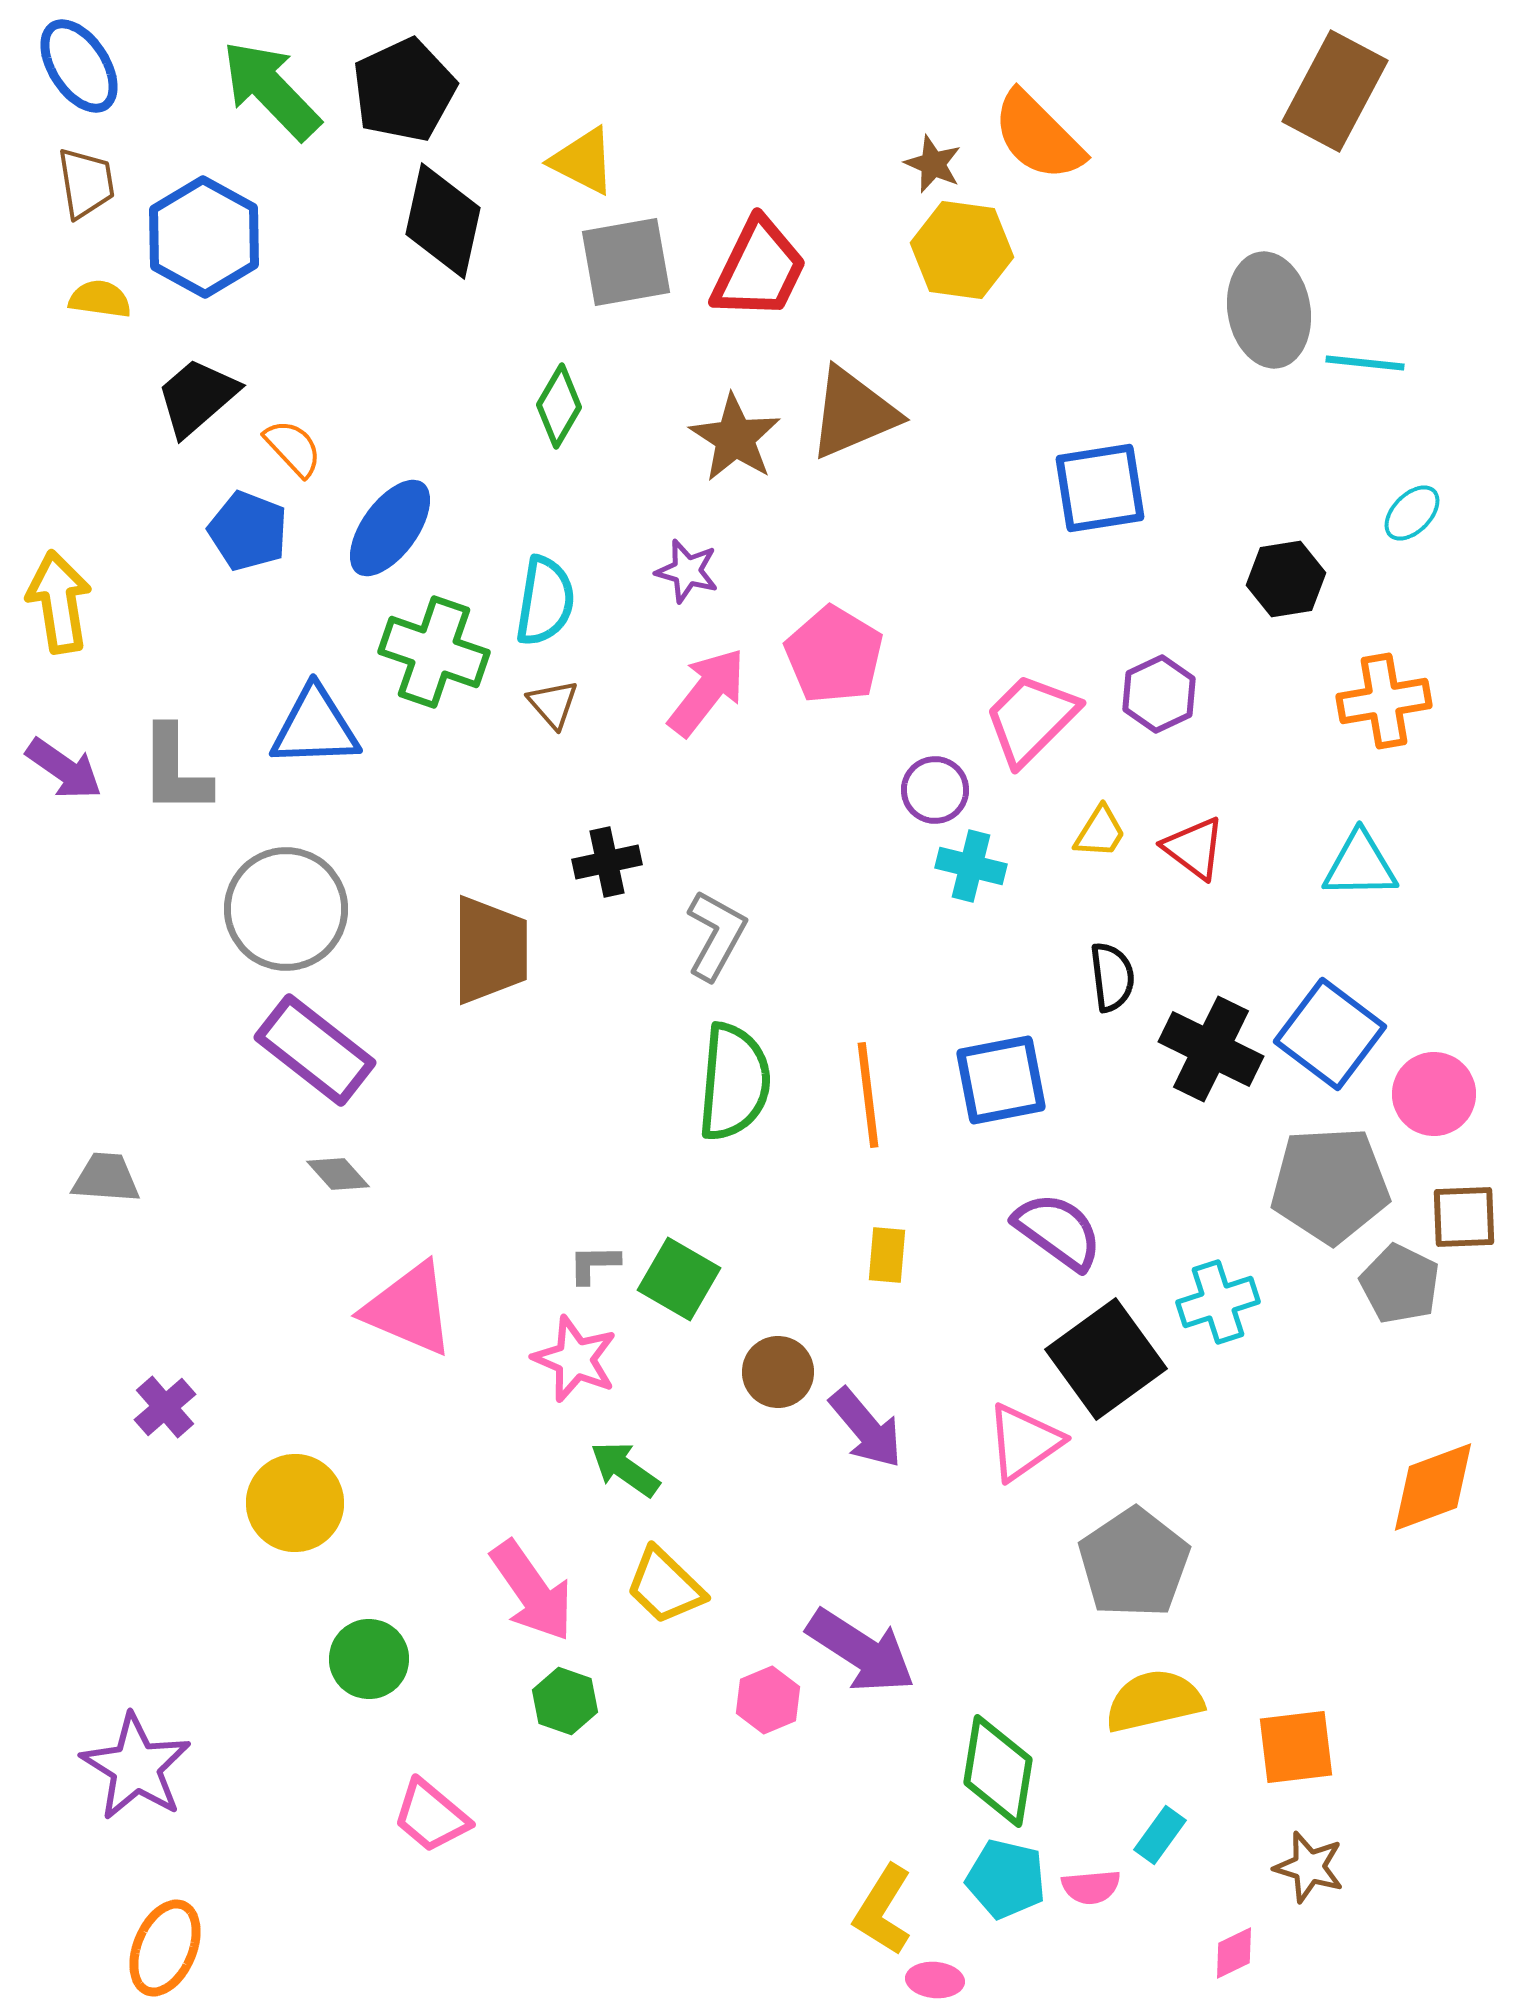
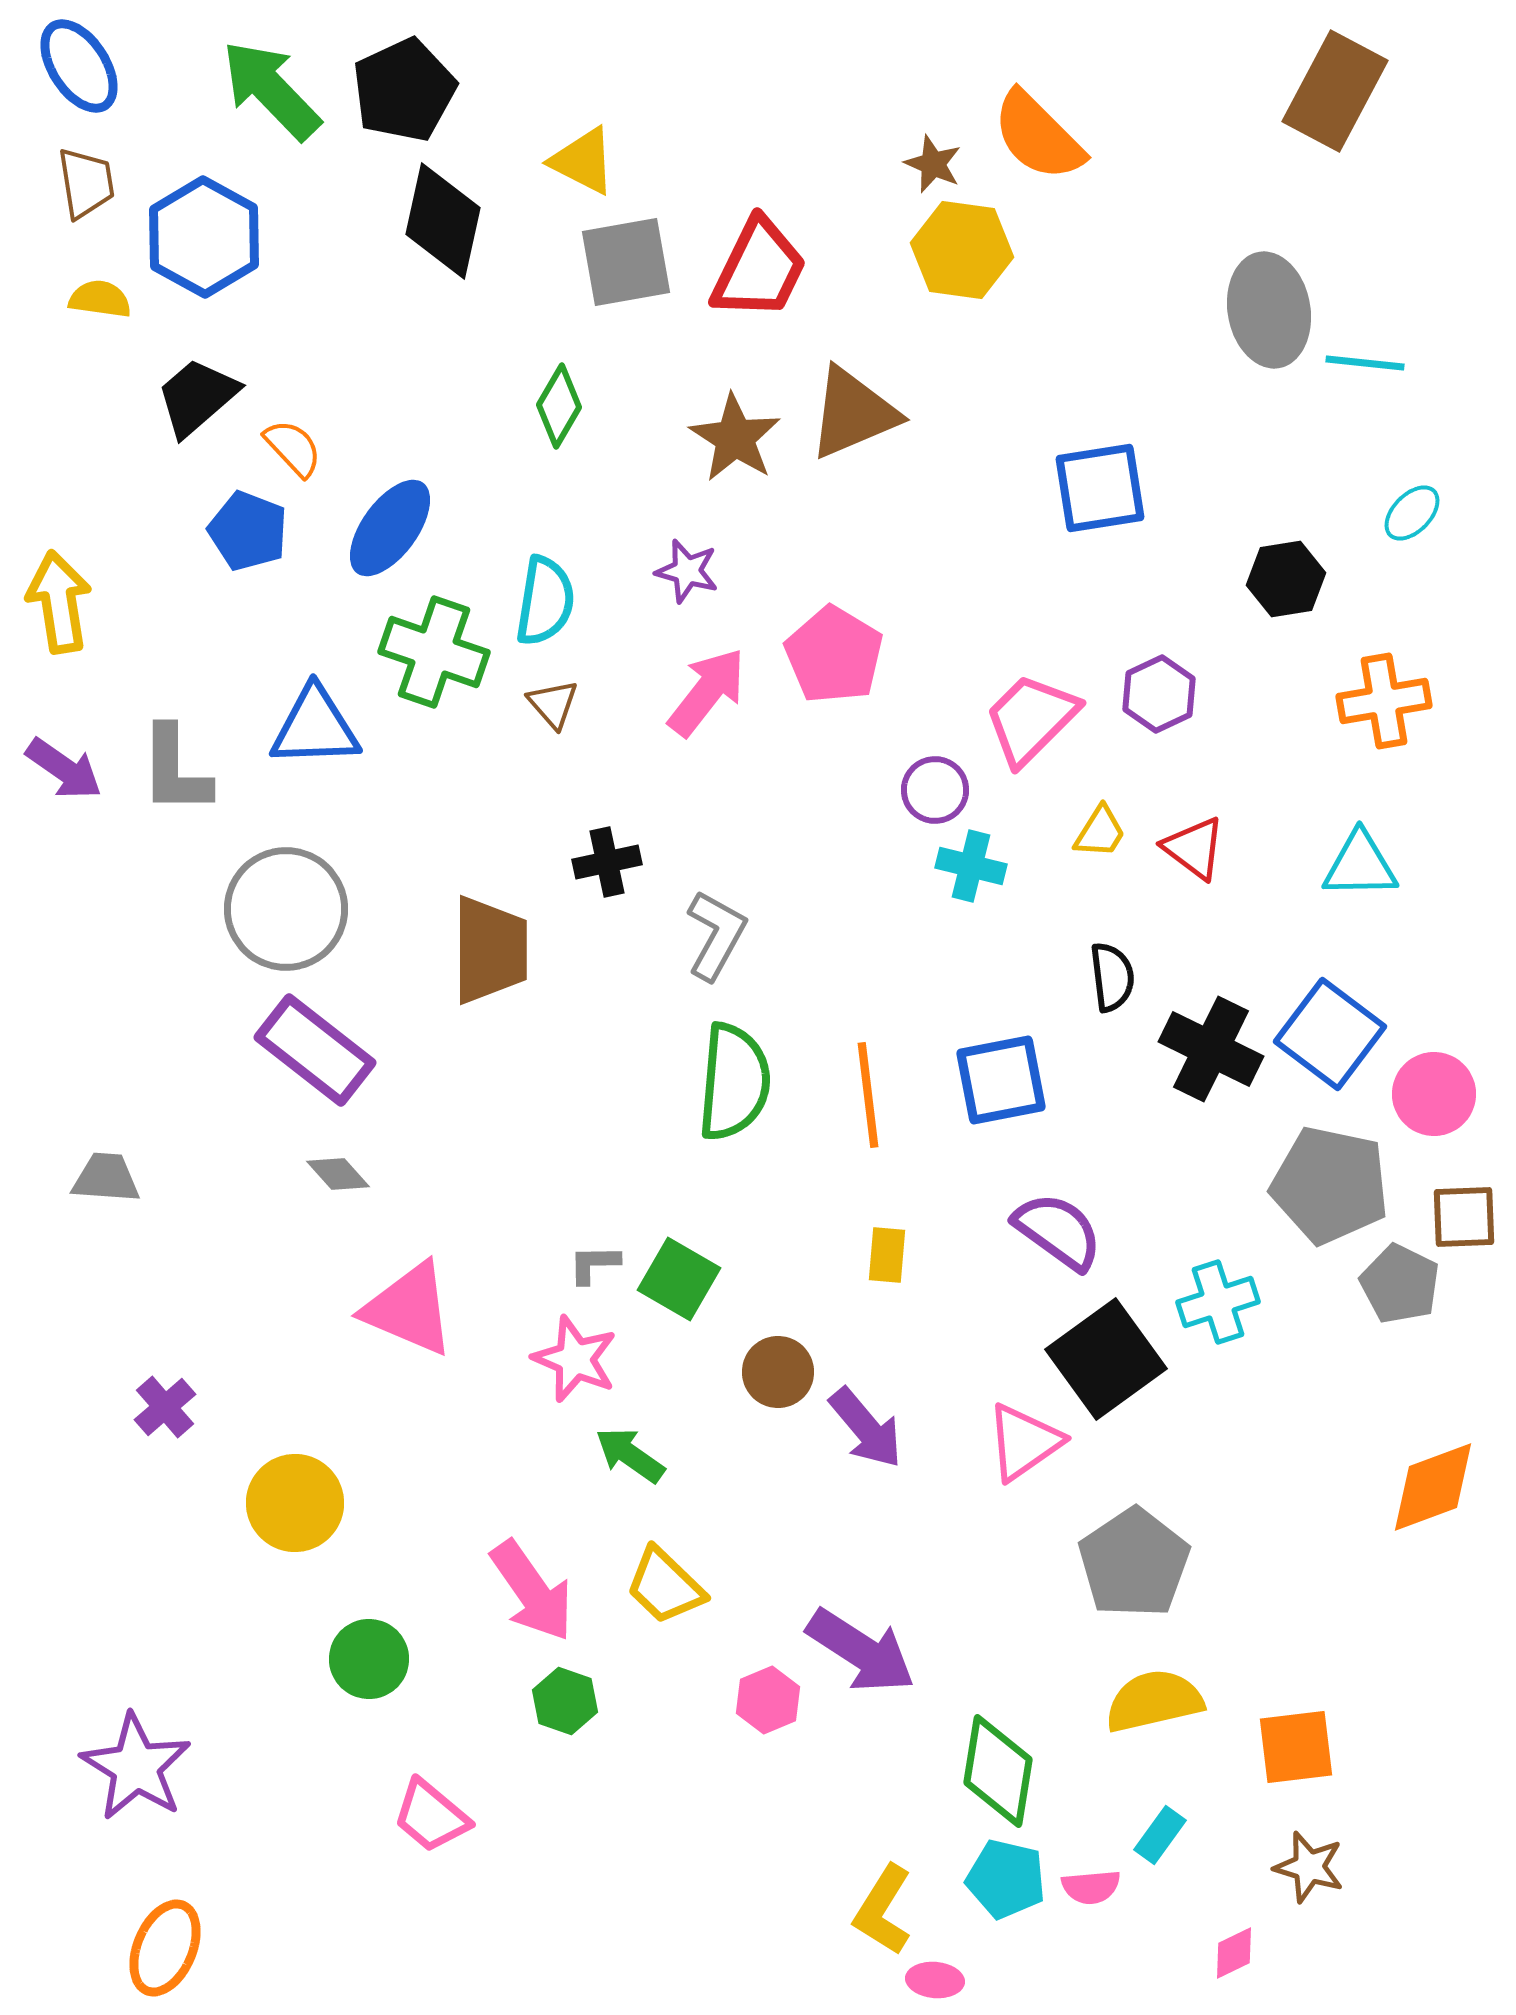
gray pentagon at (1330, 1185): rotated 15 degrees clockwise
green arrow at (625, 1469): moved 5 px right, 14 px up
